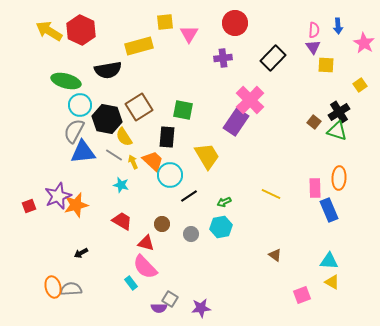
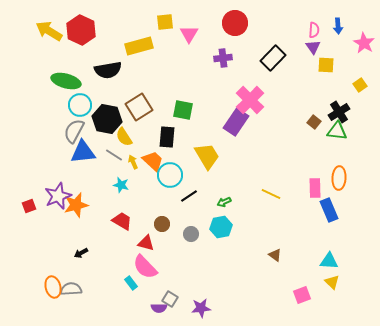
green triangle at (337, 131): rotated 10 degrees counterclockwise
yellow triangle at (332, 282): rotated 14 degrees clockwise
